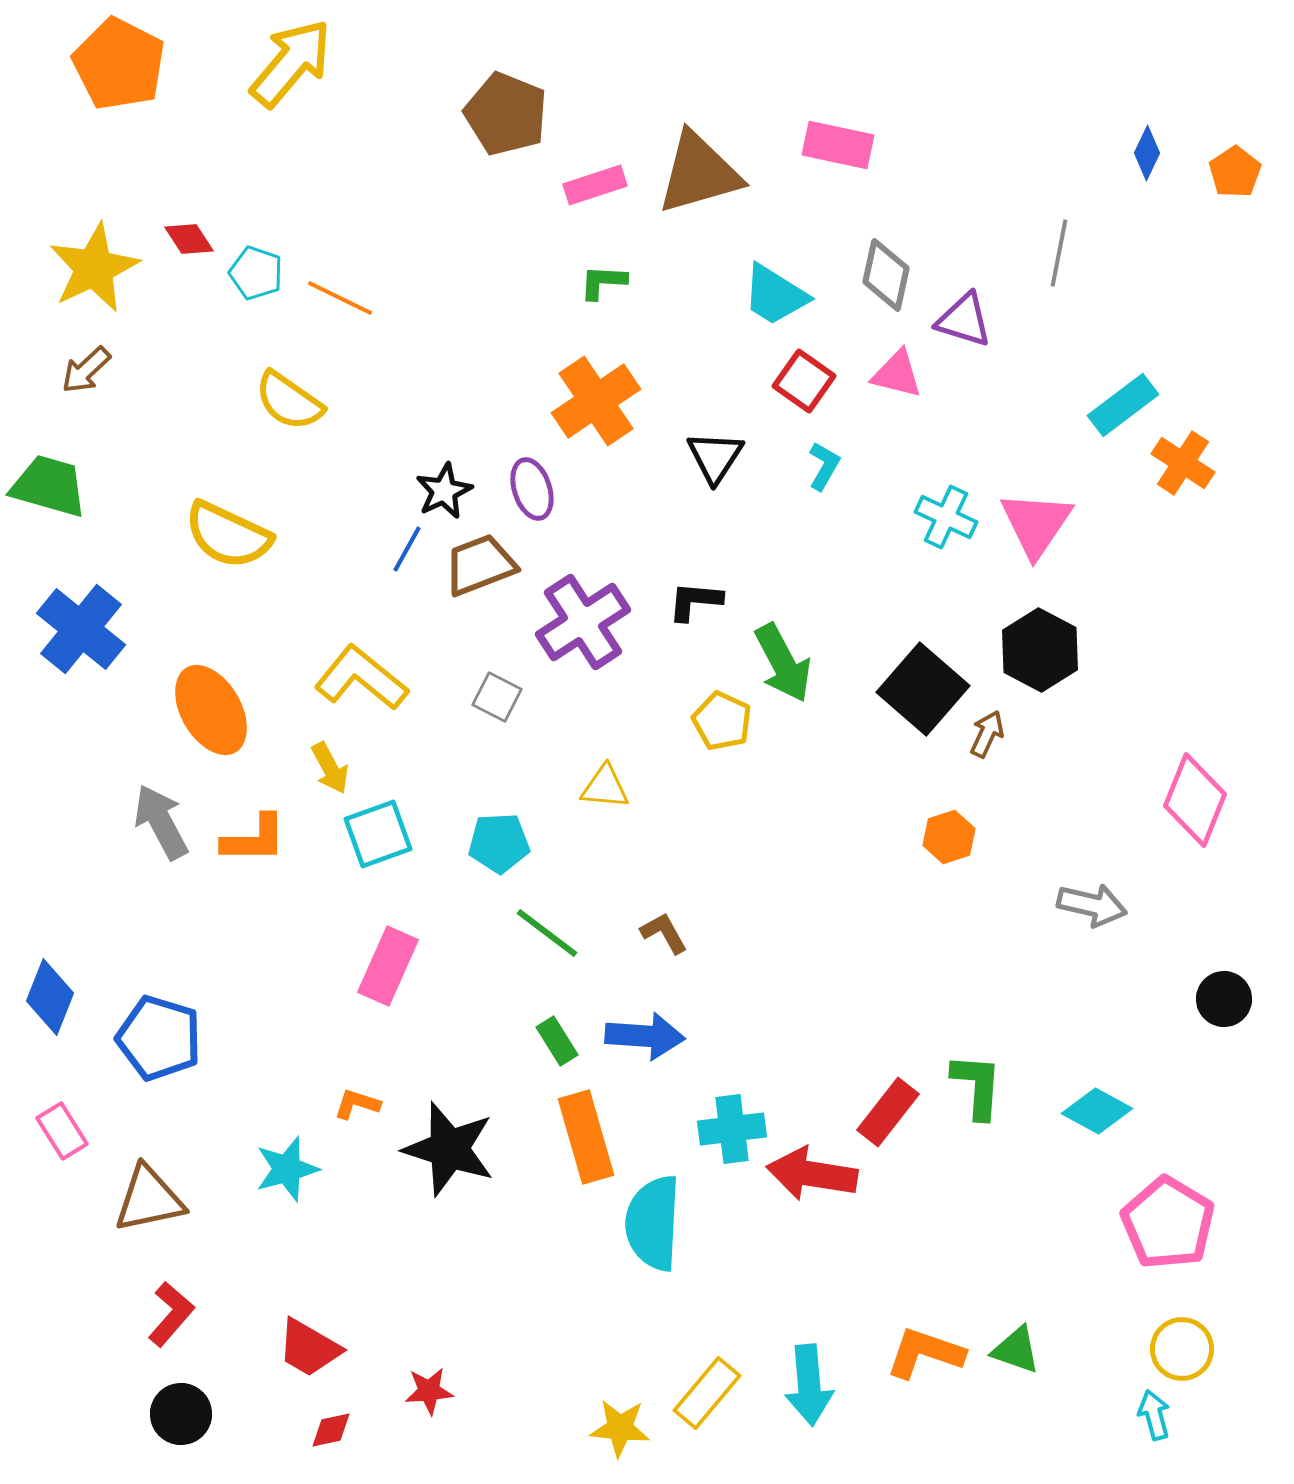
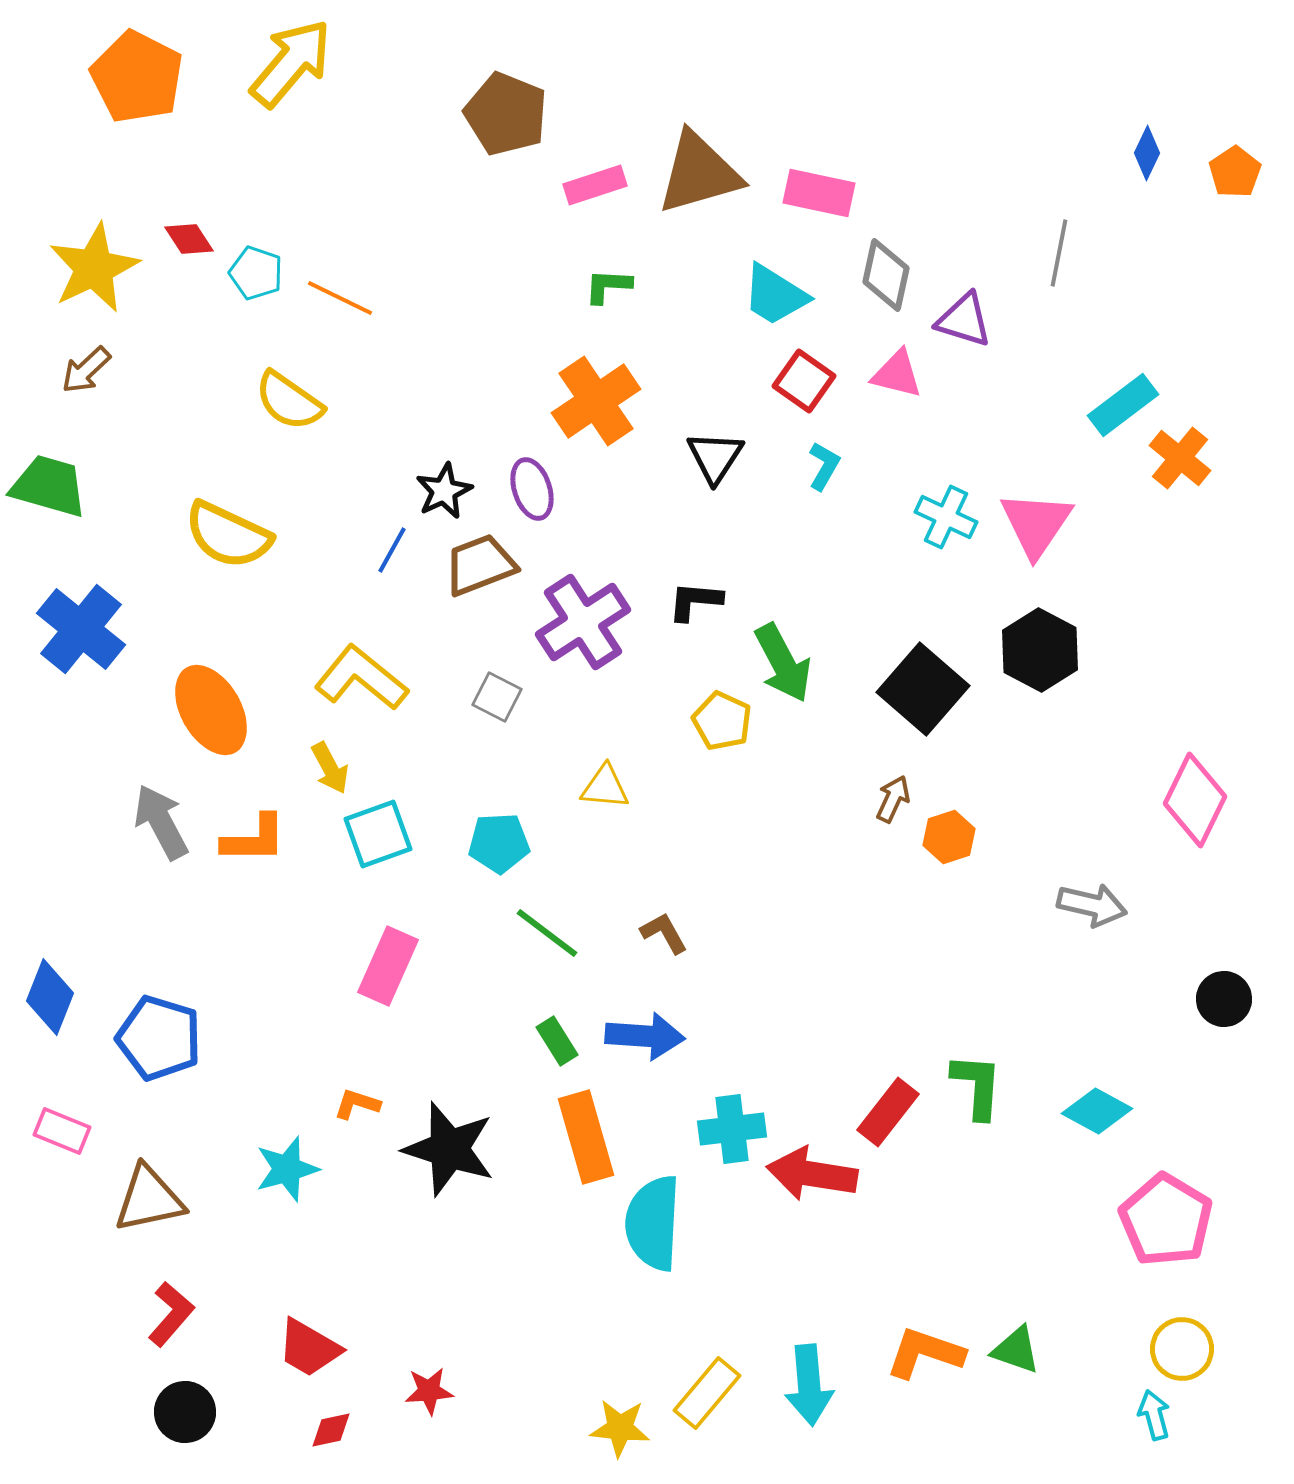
orange pentagon at (119, 64): moved 18 px right, 13 px down
pink rectangle at (838, 145): moved 19 px left, 48 px down
green L-shape at (603, 282): moved 5 px right, 4 px down
orange cross at (1183, 463): moved 3 px left, 5 px up; rotated 6 degrees clockwise
blue line at (407, 549): moved 15 px left, 1 px down
brown arrow at (987, 734): moved 94 px left, 65 px down
pink diamond at (1195, 800): rotated 4 degrees clockwise
pink rectangle at (62, 1131): rotated 36 degrees counterclockwise
pink pentagon at (1168, 1223): moved 2 px left, 3 px up
black circle at (181, 1414): moved 4 px right, 2 px up
